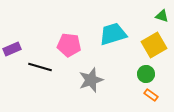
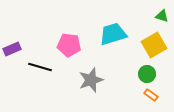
green circle: moved 1 px right
